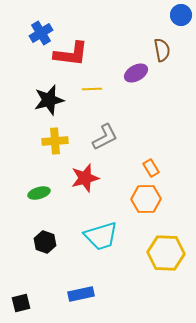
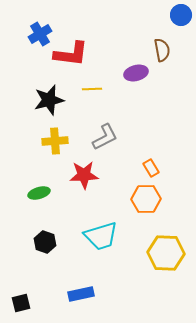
blue cross: moved 1 px left, 1 px down
purple ellipse: rotated 15 degrees clockwise
red star: moved 1 px left, 3 px up; rotated 12 degrees clockwise
